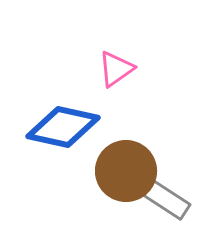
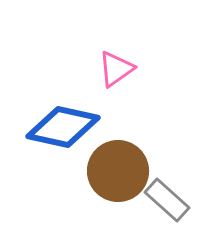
brown circle: moved 8 px left
gray rectangle: rotated 9 degrees clockwise
